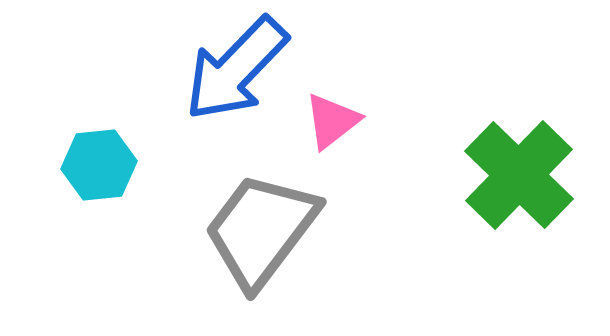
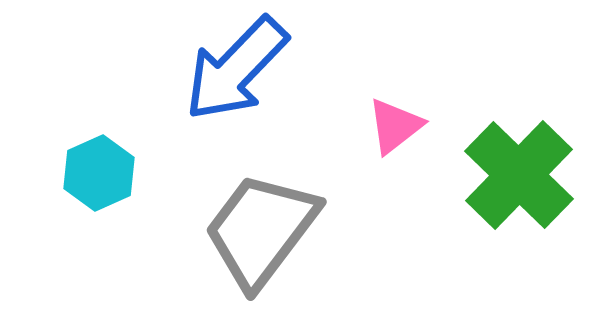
pink triangle: moved 63 px right, 5 px down
cyan hexagon: moved 8 px down; rotated 18 degrees counterclockwise
